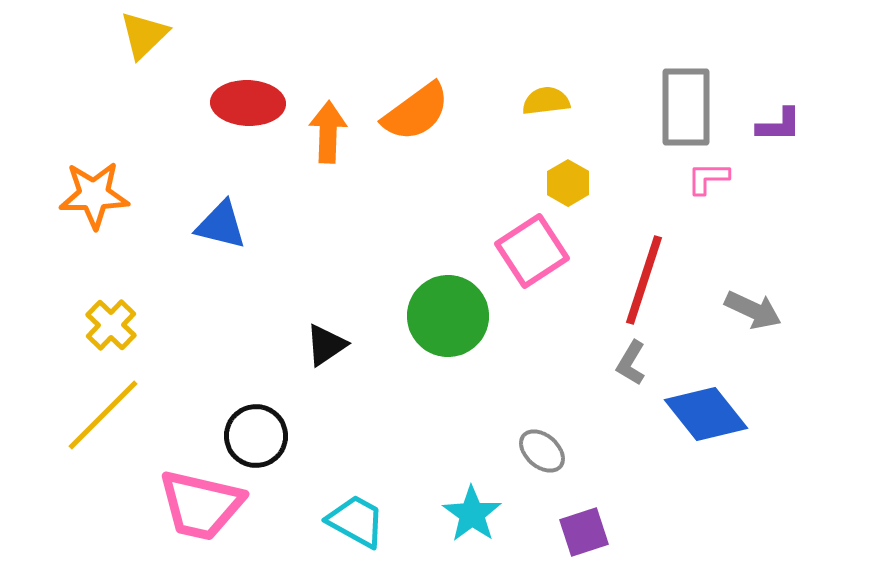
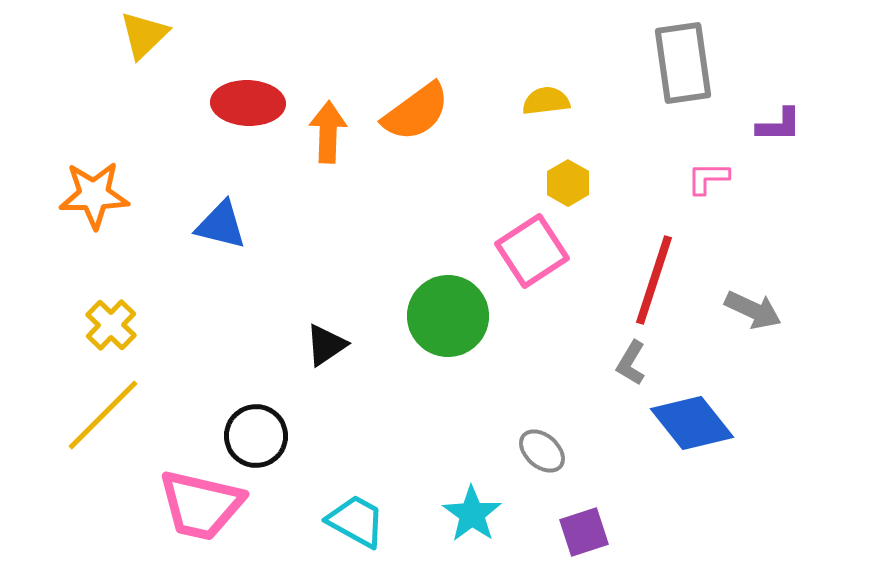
gray rectangle: moved 3 px left, 44 px up; rotated 8 degrees counterclockwise
red line: moved 10 px right
blue diamond: moved 14 px left, 9 px down
